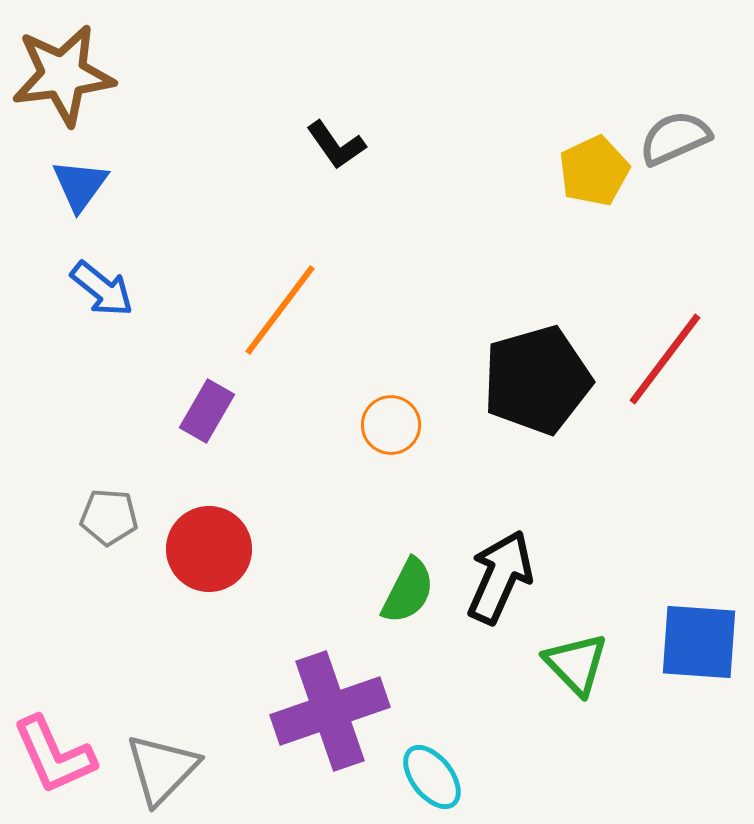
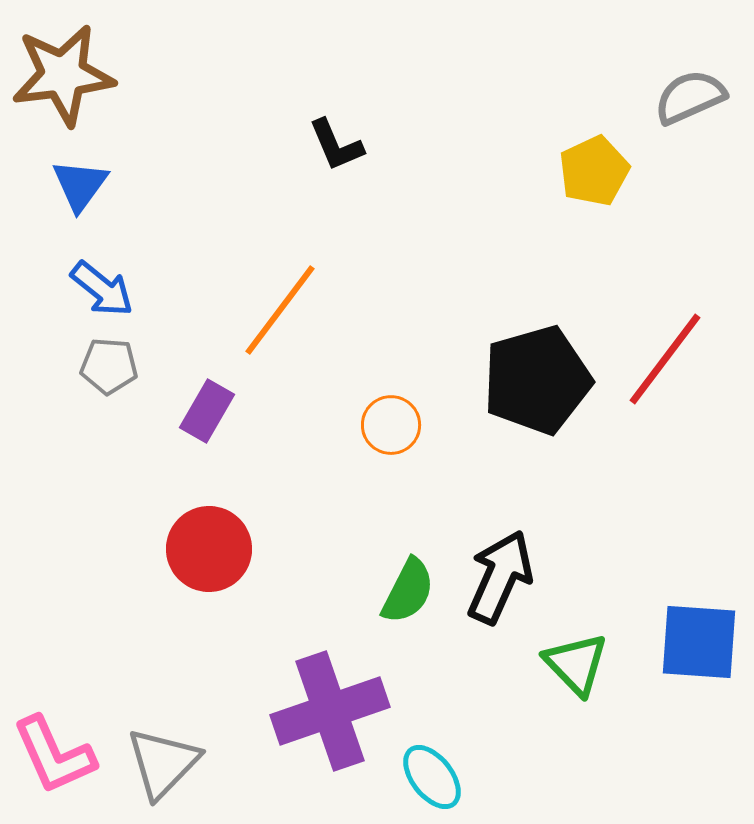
gray semicircle: moved 15 px right, 41 px up
black L-shape: rotated 12 degrees clockwise
gray pentagon: moved 151 px up
gray triangle: moved 1 px right, 6 px up
